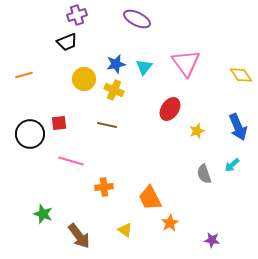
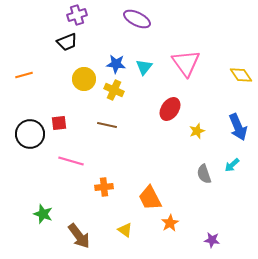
blue star: rotated 18 degrees clockwise
